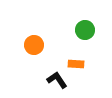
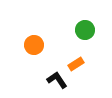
orange rectangle: rotated 35 degrees counterclockwise
